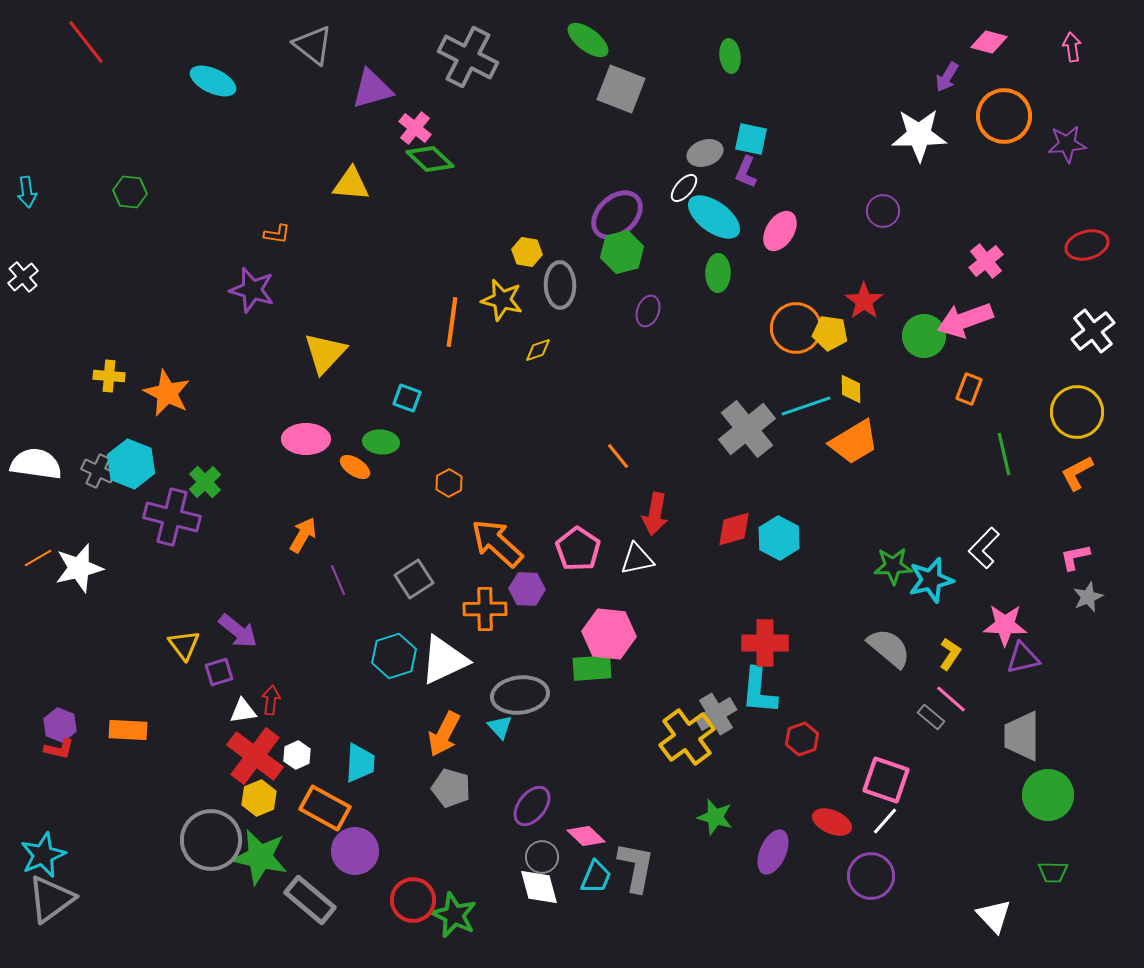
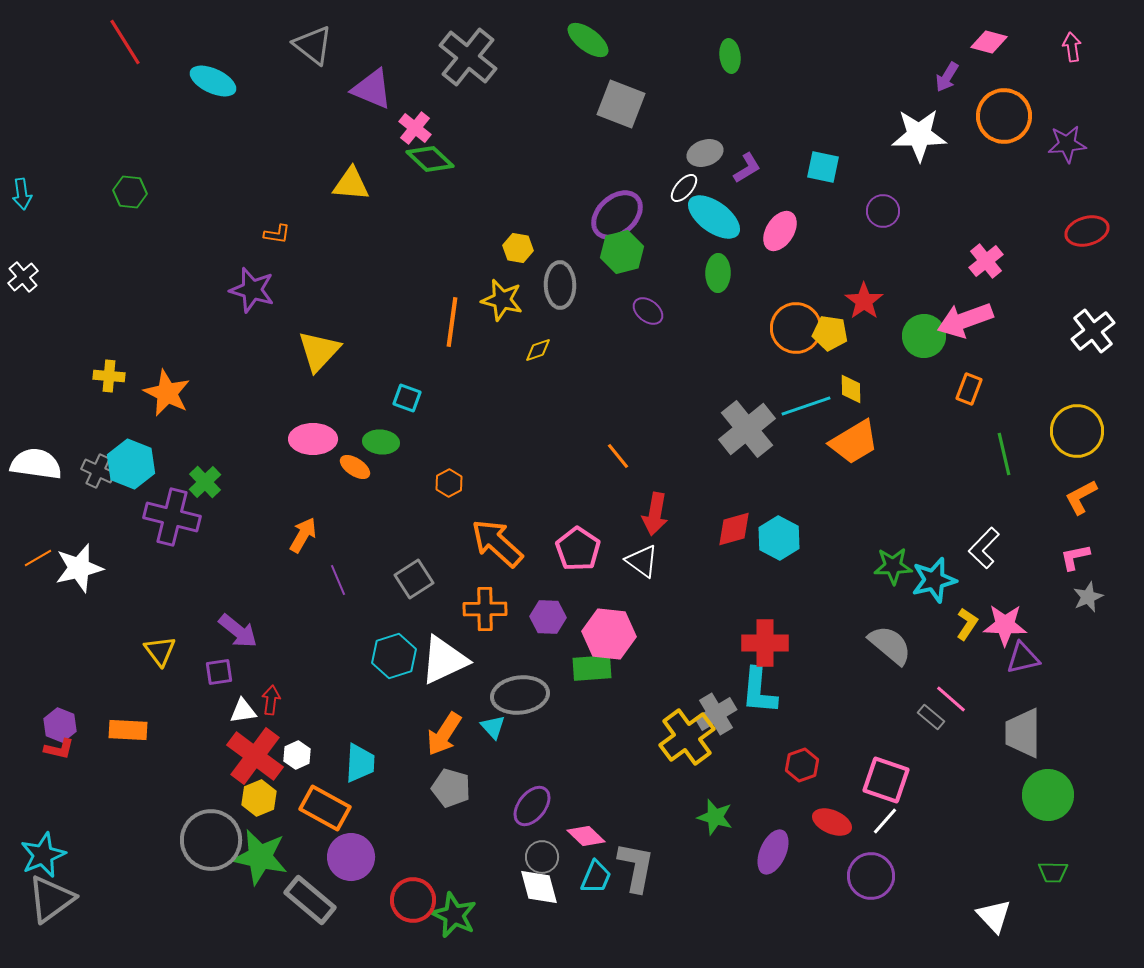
red line at (86, 42): moved 39 px right; rotated 6 degrees clockwise
gray cross at (468, 57): rotated 12 degrees clockwise
purple triangle at (372, 89): rotated 39 degrees clockwise
gray square at (621, 89): moved 15 px down
cyan square at (751, 139): moved 72 px right, 28 px down
purple L-shape at (746, 172): moved 1 px right, 4 px up; rotated 144 degrees counterclockwise
cyan arrow at (27, 192): moved 5 px left, 2 px down
red ellipse at (1087, 245): moved 14 px up
yellow hexagon at (527, 252): moved 9 px left, 4 px up
purple ellipse at (648, 311): rotated 72 degrees counterclockwise
yellow triangle at (325, 353): moved 6 px left, 2 px up
yellow circle at (1077, 412): moved 19 px down
pink ellipse at (306, 439): moved 7 px right
orange L-shape at (1077, 473): moved 4 px right, 24 px down
white triangle at (637, 559): moved 5 px right, 2 px down; rotated 48 degrees clockwise
cyan star at (931, 580): moved 3 px right
purple hexagon at (527, 589): moved 21 px right, 28 px down
yellow triangle at (184, 645): moved 24 px left, 6 px down
gray semicircle at (889, 648): moved 1 px right, 3 px up
yellow L-shape at (950, 654): moved 17 px right, 30 px up
purple square at (219, 672): rotated 8 degrees clockwise
cyan triangle at (500, 727): moved 7 px left
orange arrow at (444, 734): rotated 6 degrees clockwise
gray trapezoid at (1022, 736): moved 1 px right, 3 px up
red hexagon at (802, 739): moved 26 px down
purple circle at (355, 851): moved 4 px left, 6 px down
